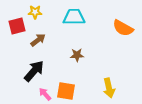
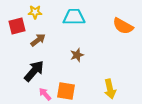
orange semicircle: moved 2 px up
brown star: rotated 16 degrees counterclockwise
yellow arrow: moved 1 px right, 1 px down
